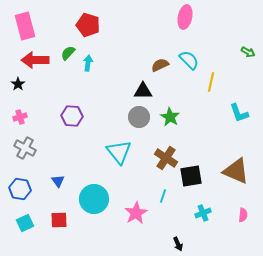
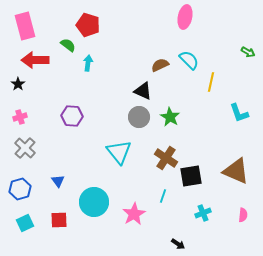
green semicircle: moved 8 px up; rotated 84 degrees clockwise
black triangle: rotated 24 degrees clockwise
gray cross: rotated 15 degrees clockwise
blue hexagon: rotated 25 degrees counterclockwise
cyan circle: moved 3 px down
pink star: moved 2 px left, 1 px down
black arrow: rotated 32 degrees counterclockwise
